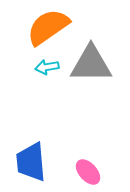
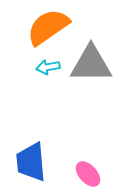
cyan arrow: moved 1 px right
pink ellipse: moved 2 px down
